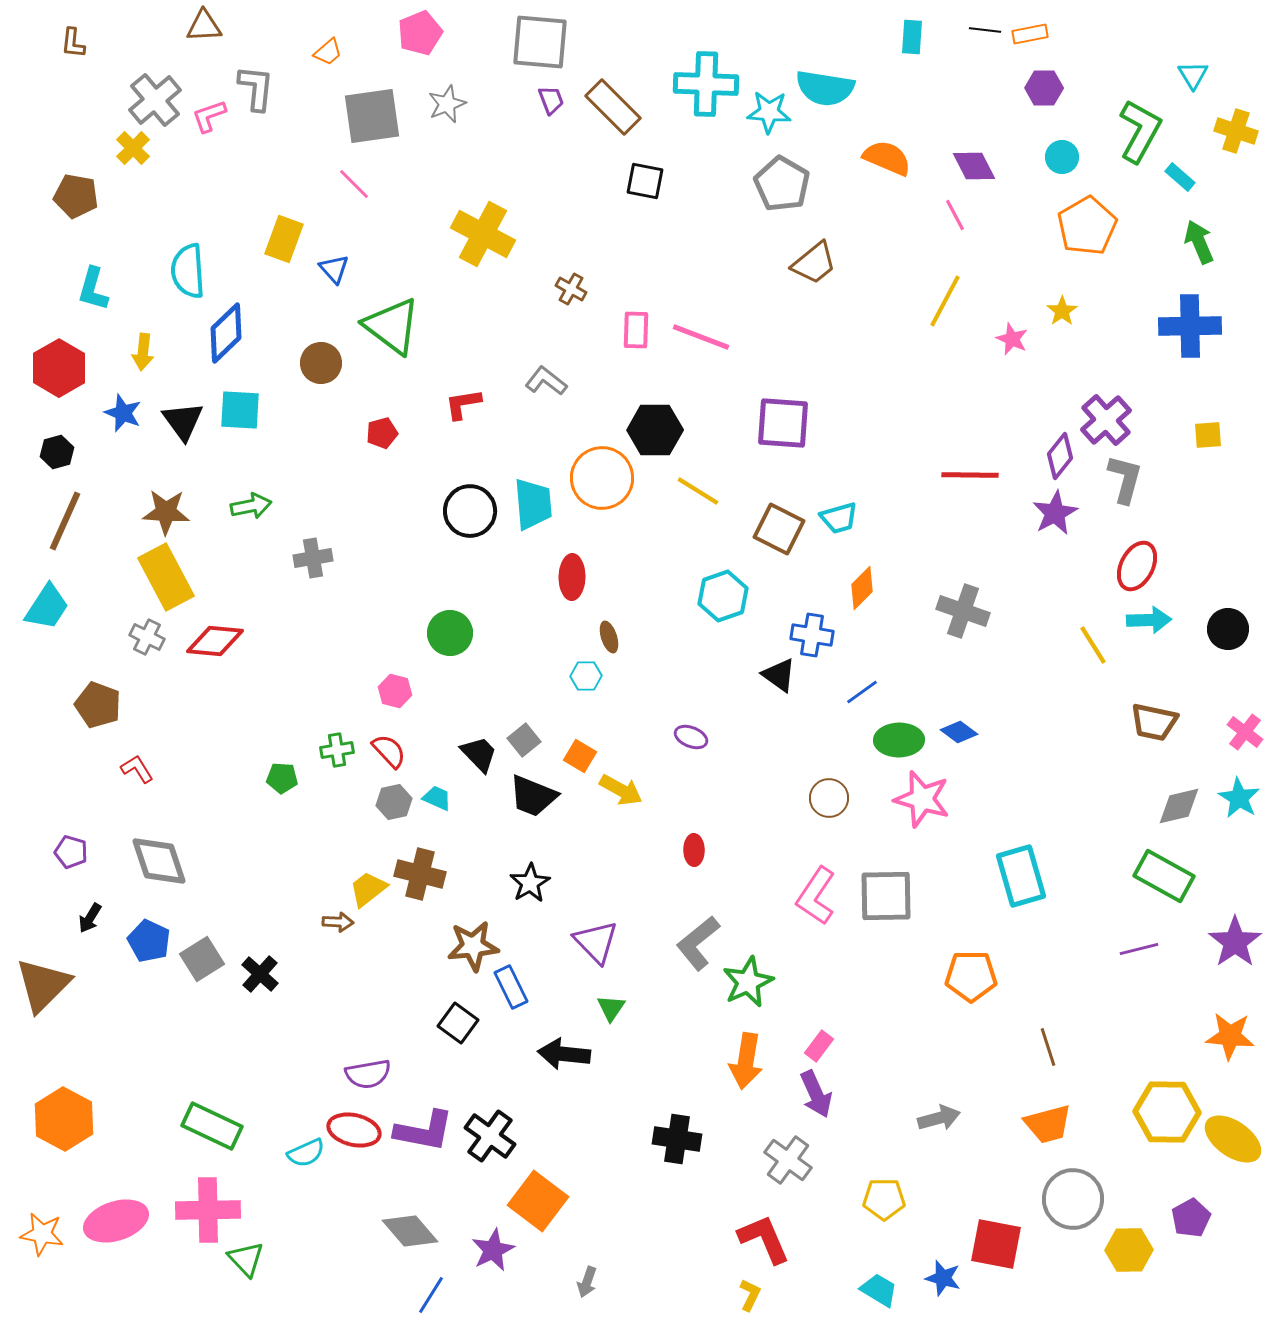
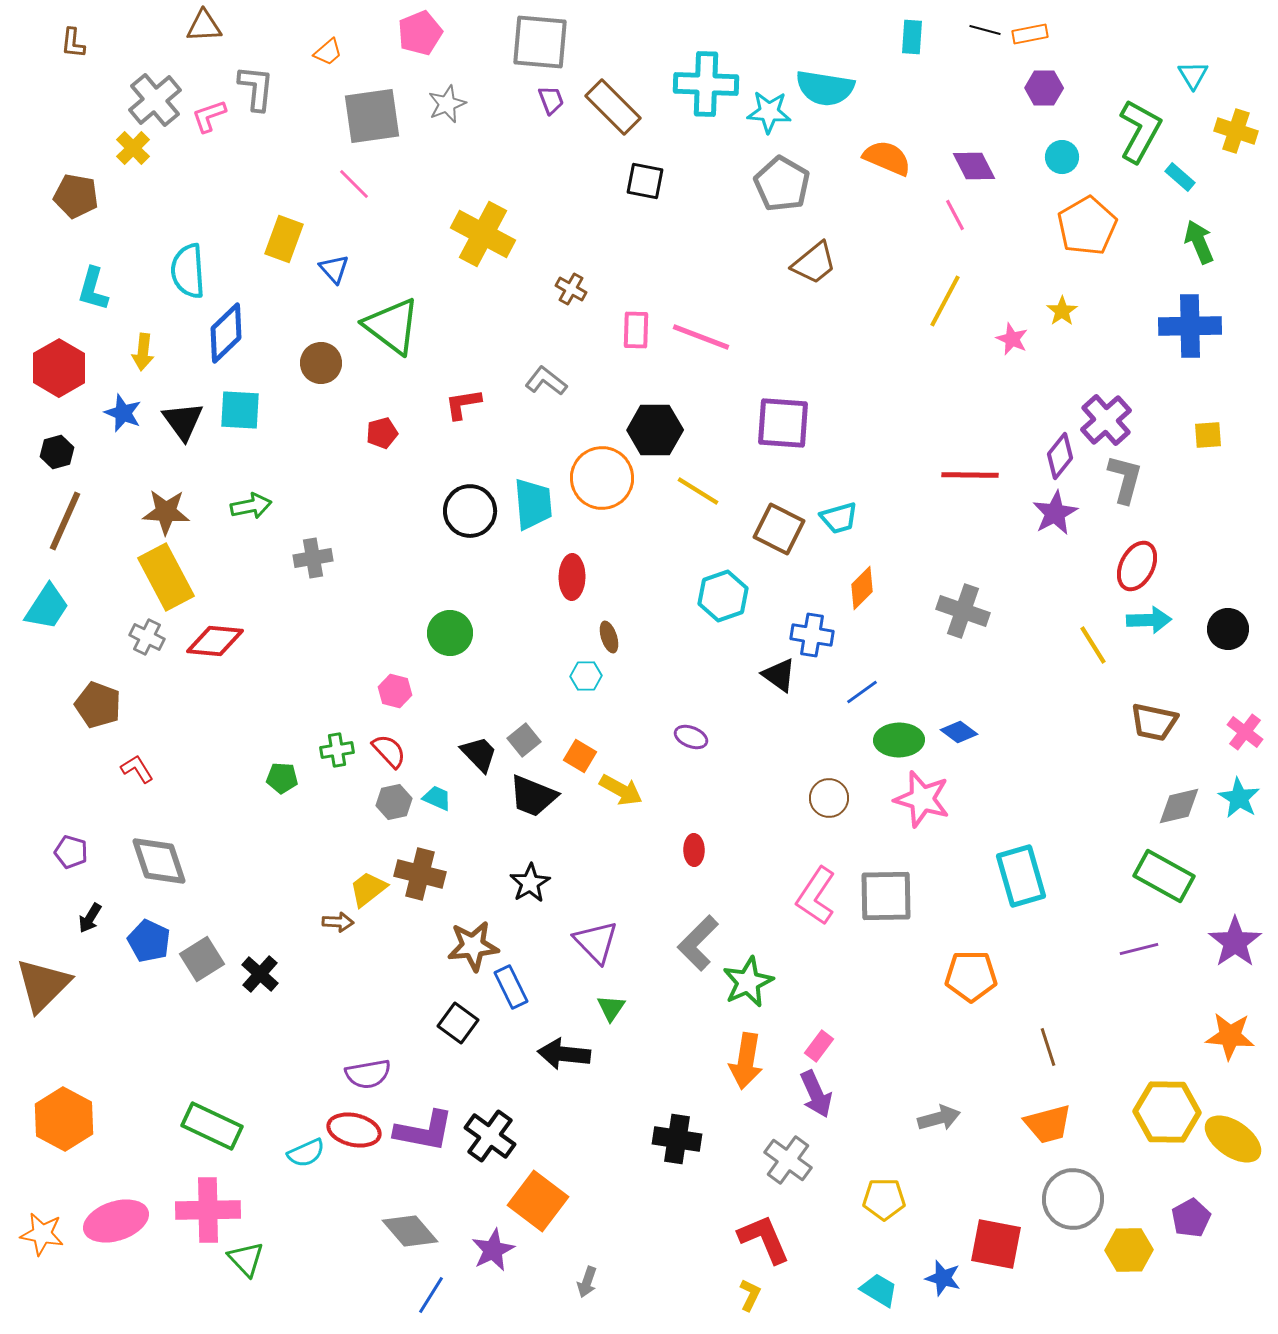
black line at (985, 30): rotated 8 degrees clockwise
gray L-shape at (698, 943): rotated 6 degrees counterclockwise
